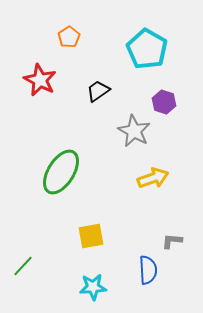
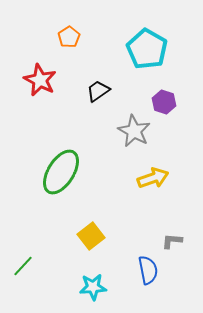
yellow square: rotated 28 degrees counterclockwise
blue semicircle: rotated 8 degrees counterclockwise
